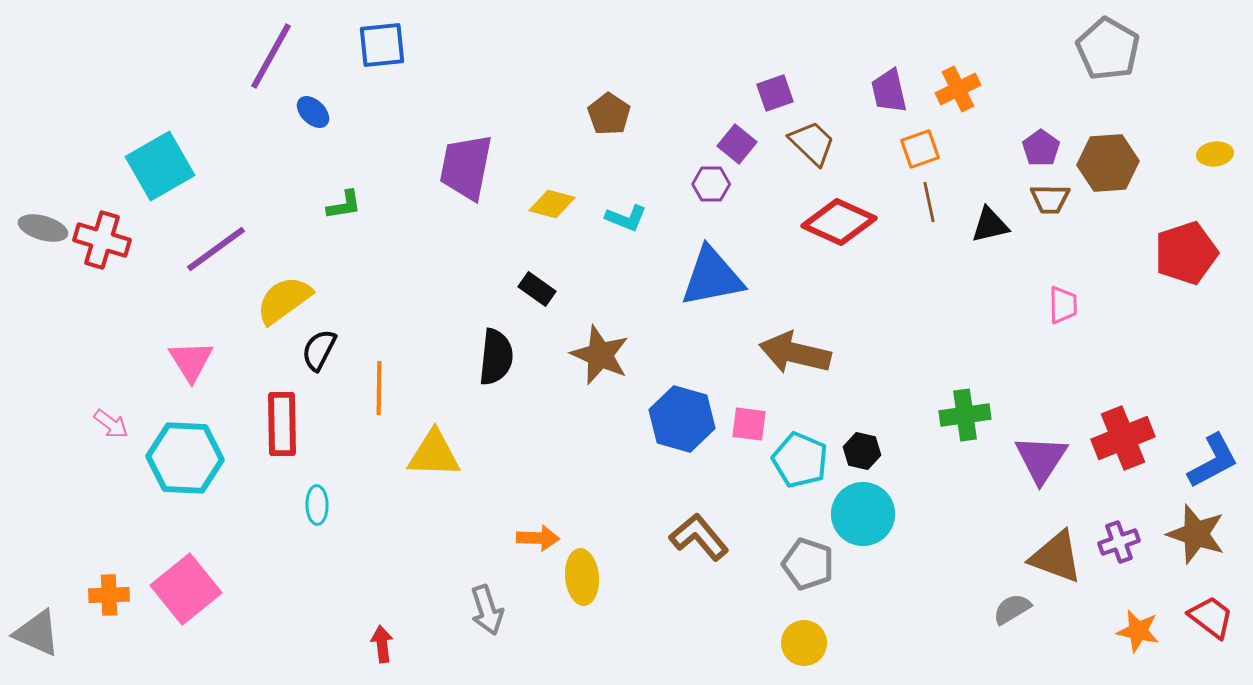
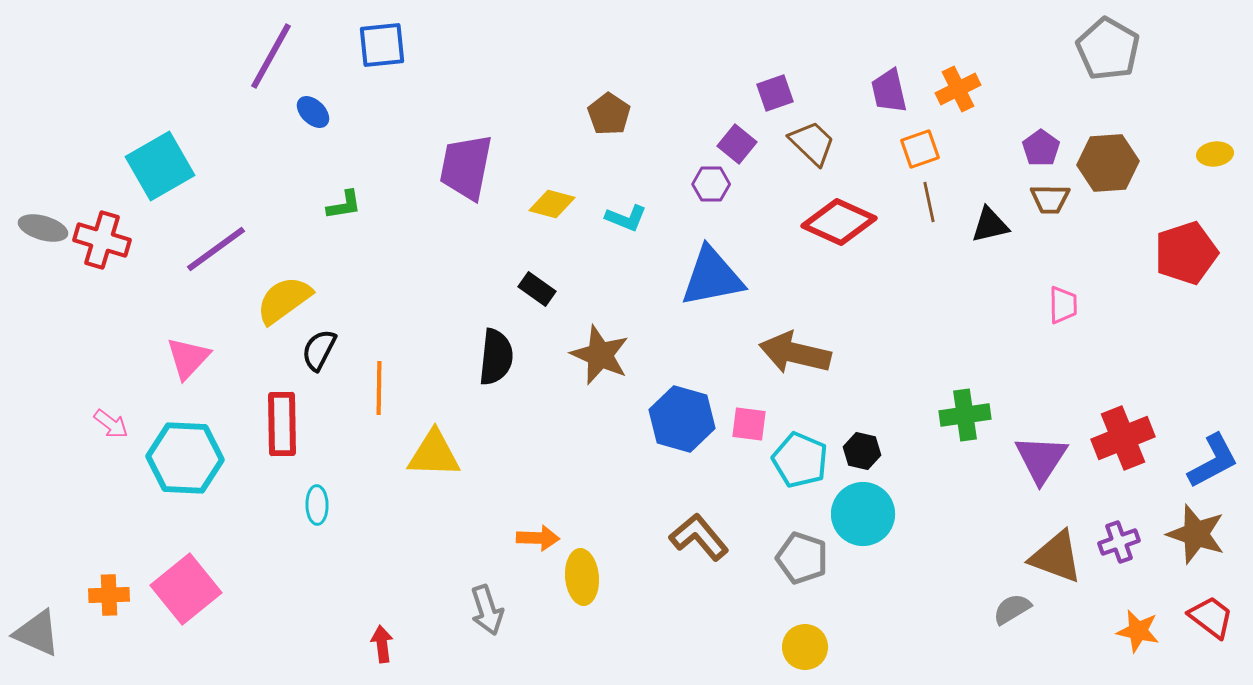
pink triangle at (191, 361): moved 3 px left, 3 px up; rotated 15 degrees clockwise
gray pentagon at (808, 564): moved 6 px left, 6 px up
yellow circle at (804, 643): moved 1 px right, 4 px down
